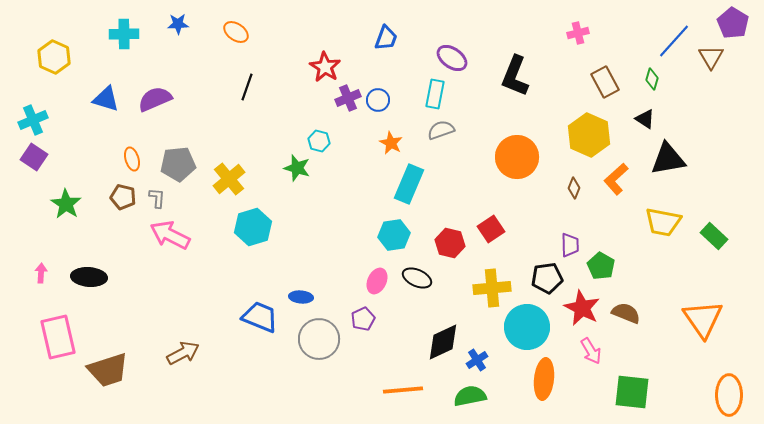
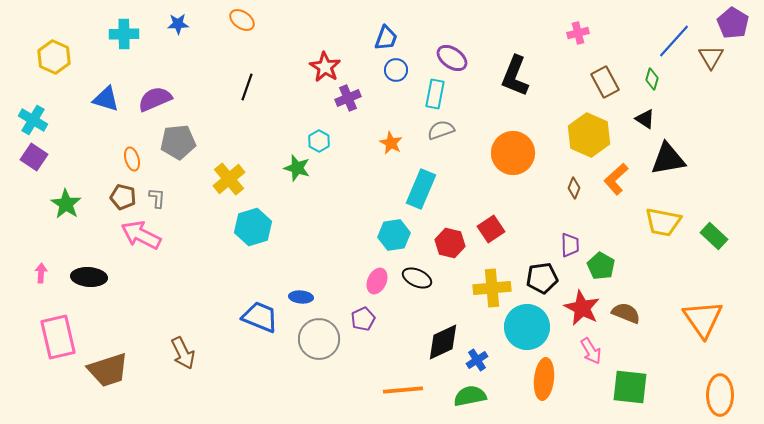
orange ellipse at (236, 32): moved 6 px right, 12 px up
blue circle at (378, 100): moved 18 px right, 30 px up
cyan cross at (33, 120): rotated 36 degrees counterclockwise
cyan hexagon at (319, 141): rotated 15 degrees clockwise
orange circle at (517, 157): moved 4 px left, 4 px up
gray pentagon at (178, 164): moved 22 px up
cyan rectangle at (409, 184): moved 12 px right, 5 px down
pink arrow at (170, 235): moved 29 px left
black pentagon at (547, 278): moved 5 px left
brown arrow at (183, 353): rotated 92 degrees clockwise
green square at (632, 392): moved 2 px left, 5 px up
orange ellipse at (729, 395): moved 9 px left
